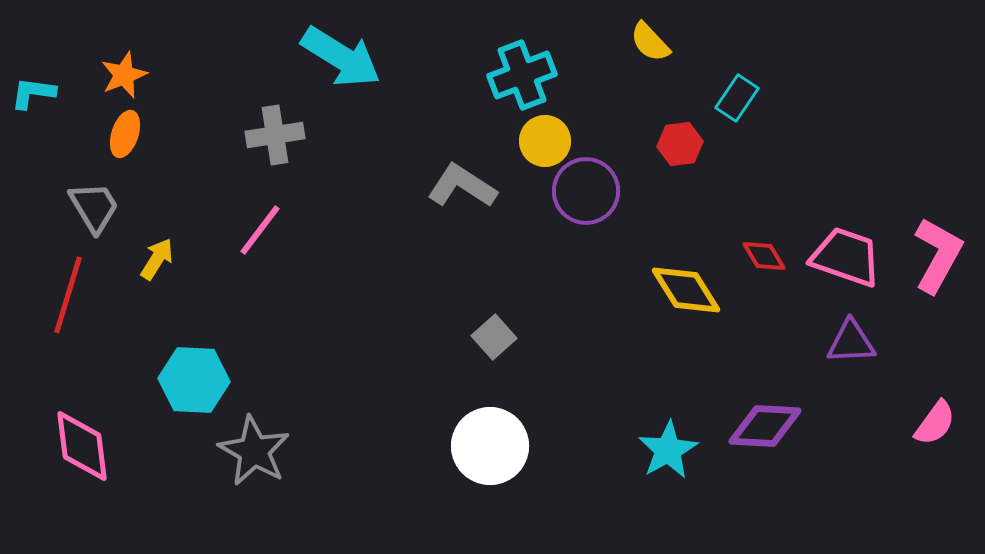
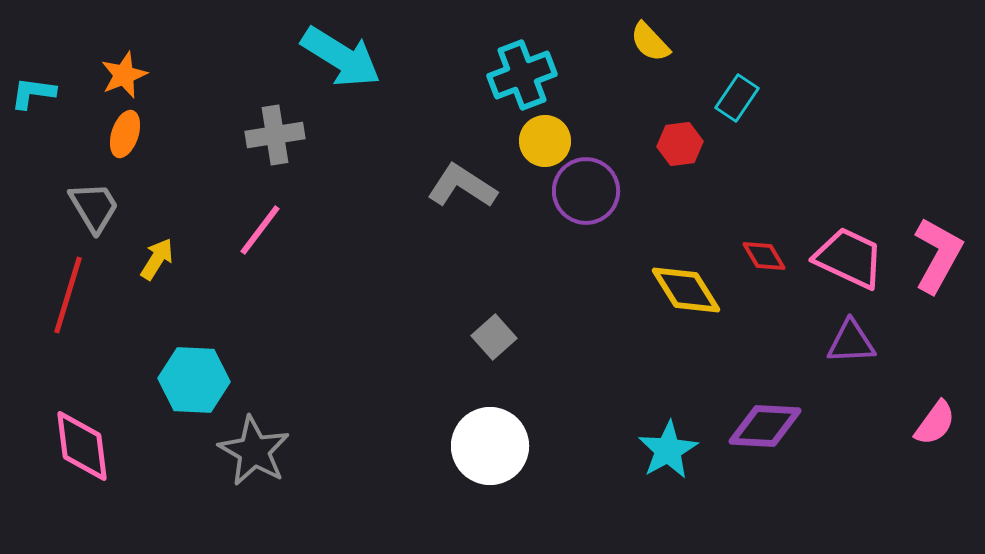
pink trapezoid: moved 3 px right, 1 px down; rotated 6 degrees clockwise
